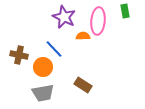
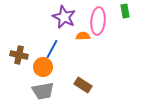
blue line: moved 2 px left; rotated 72 degrees clockwise
gray trapezoid: moved 2 px up
